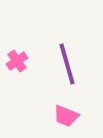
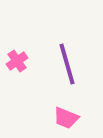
pink trapezoid: moved 2 px down
